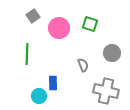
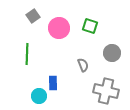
green square: moved 2 px down
